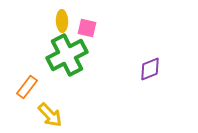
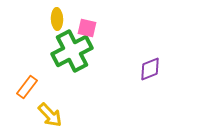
yellow ellipse: moved 5 px left, 2 px up
green cross: moved 5 px right, 4 px up
